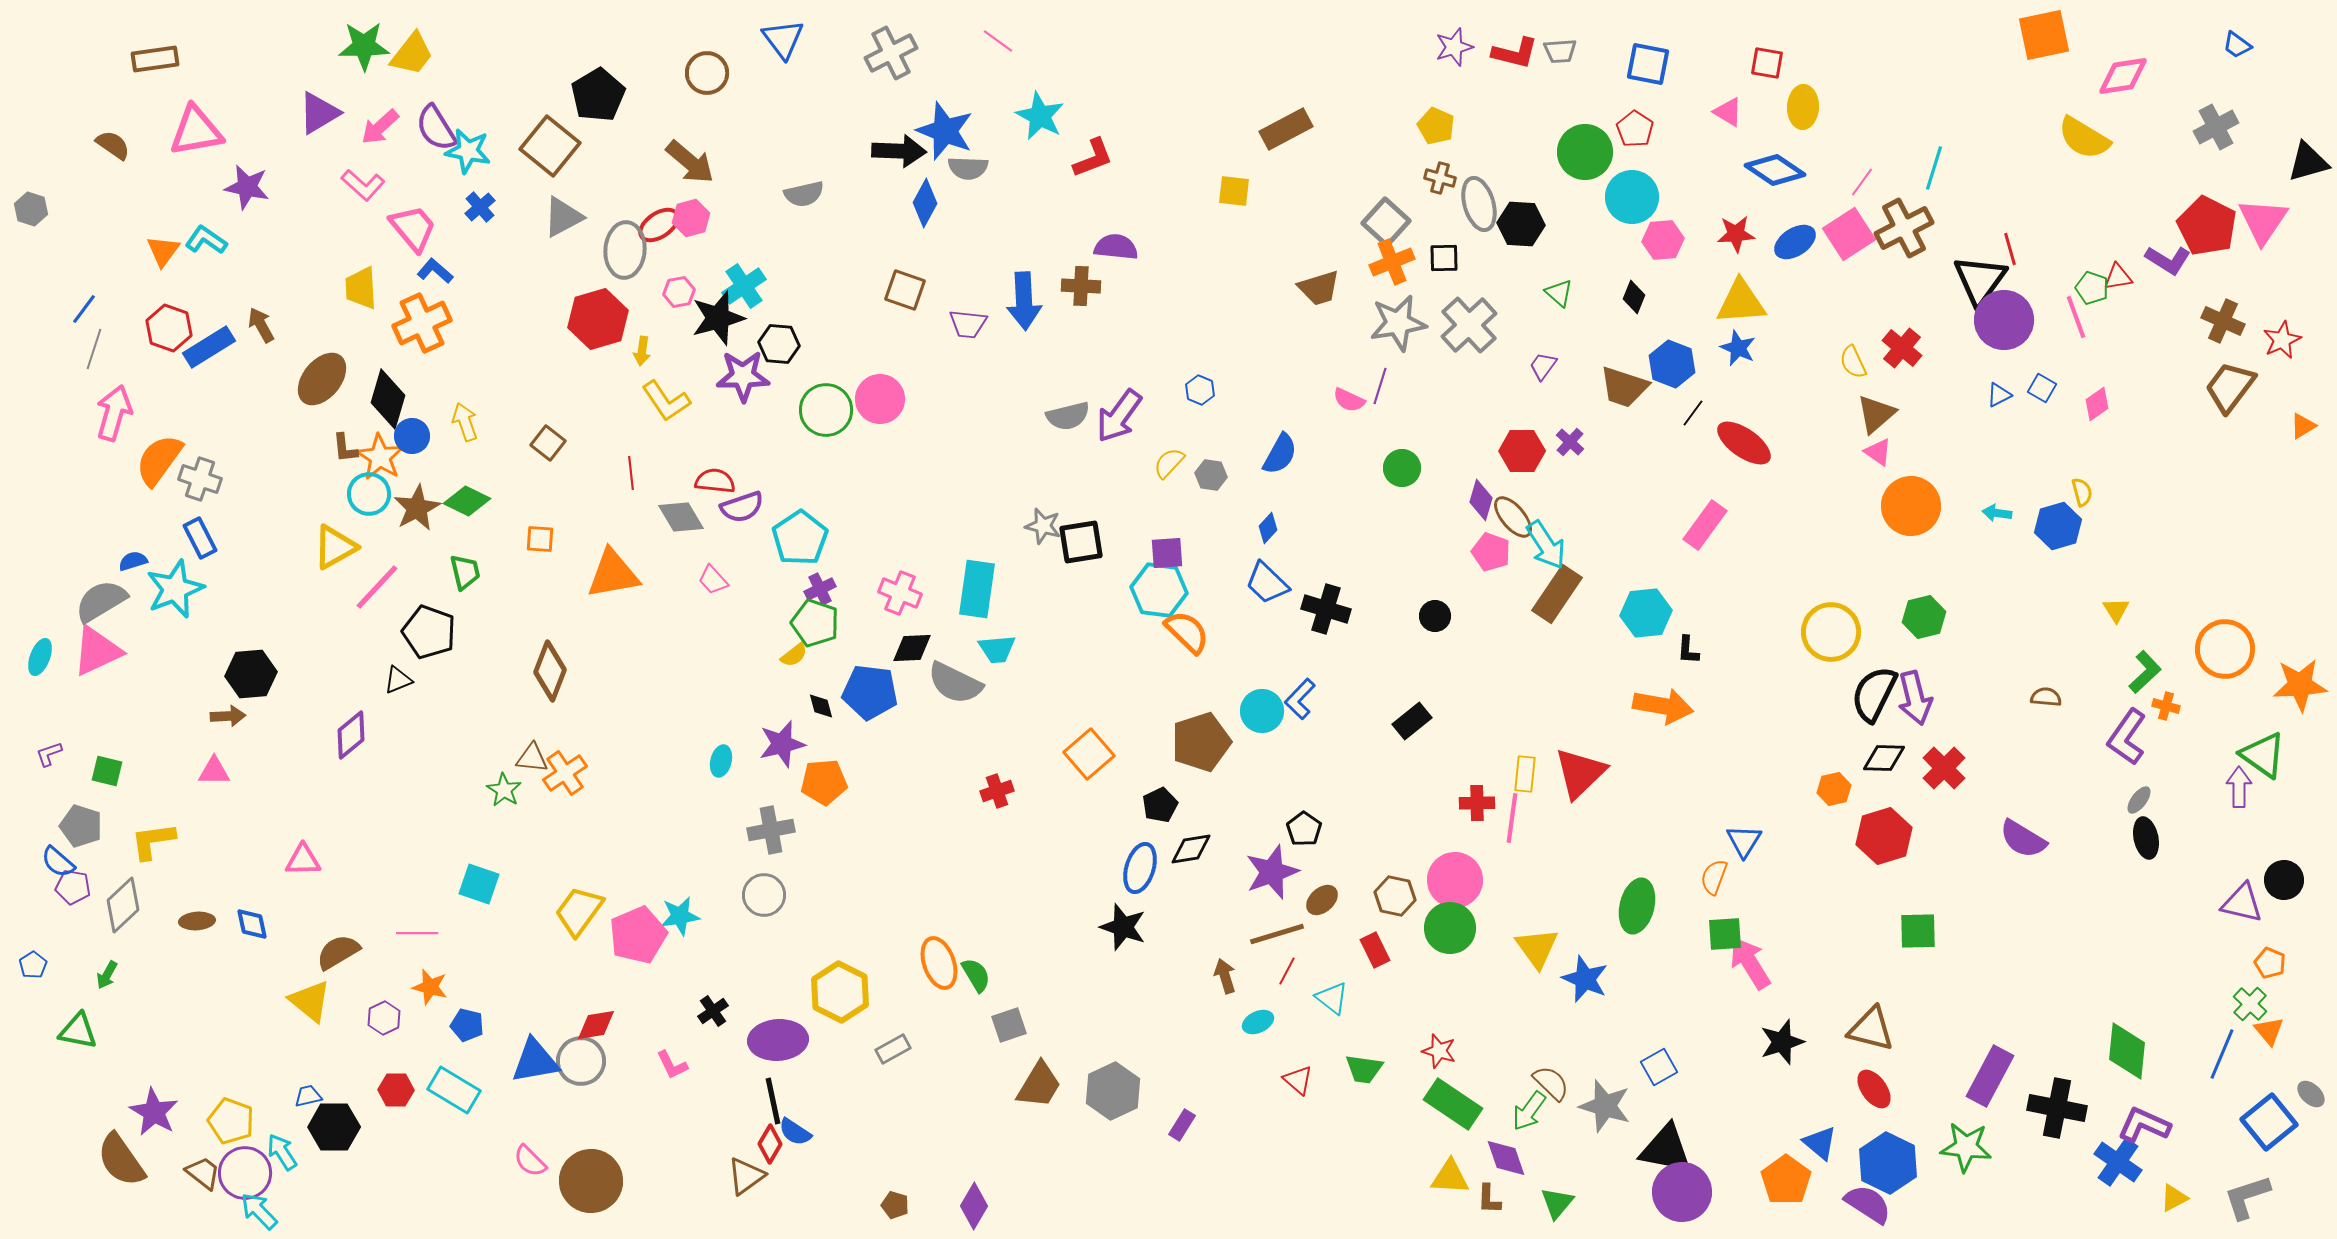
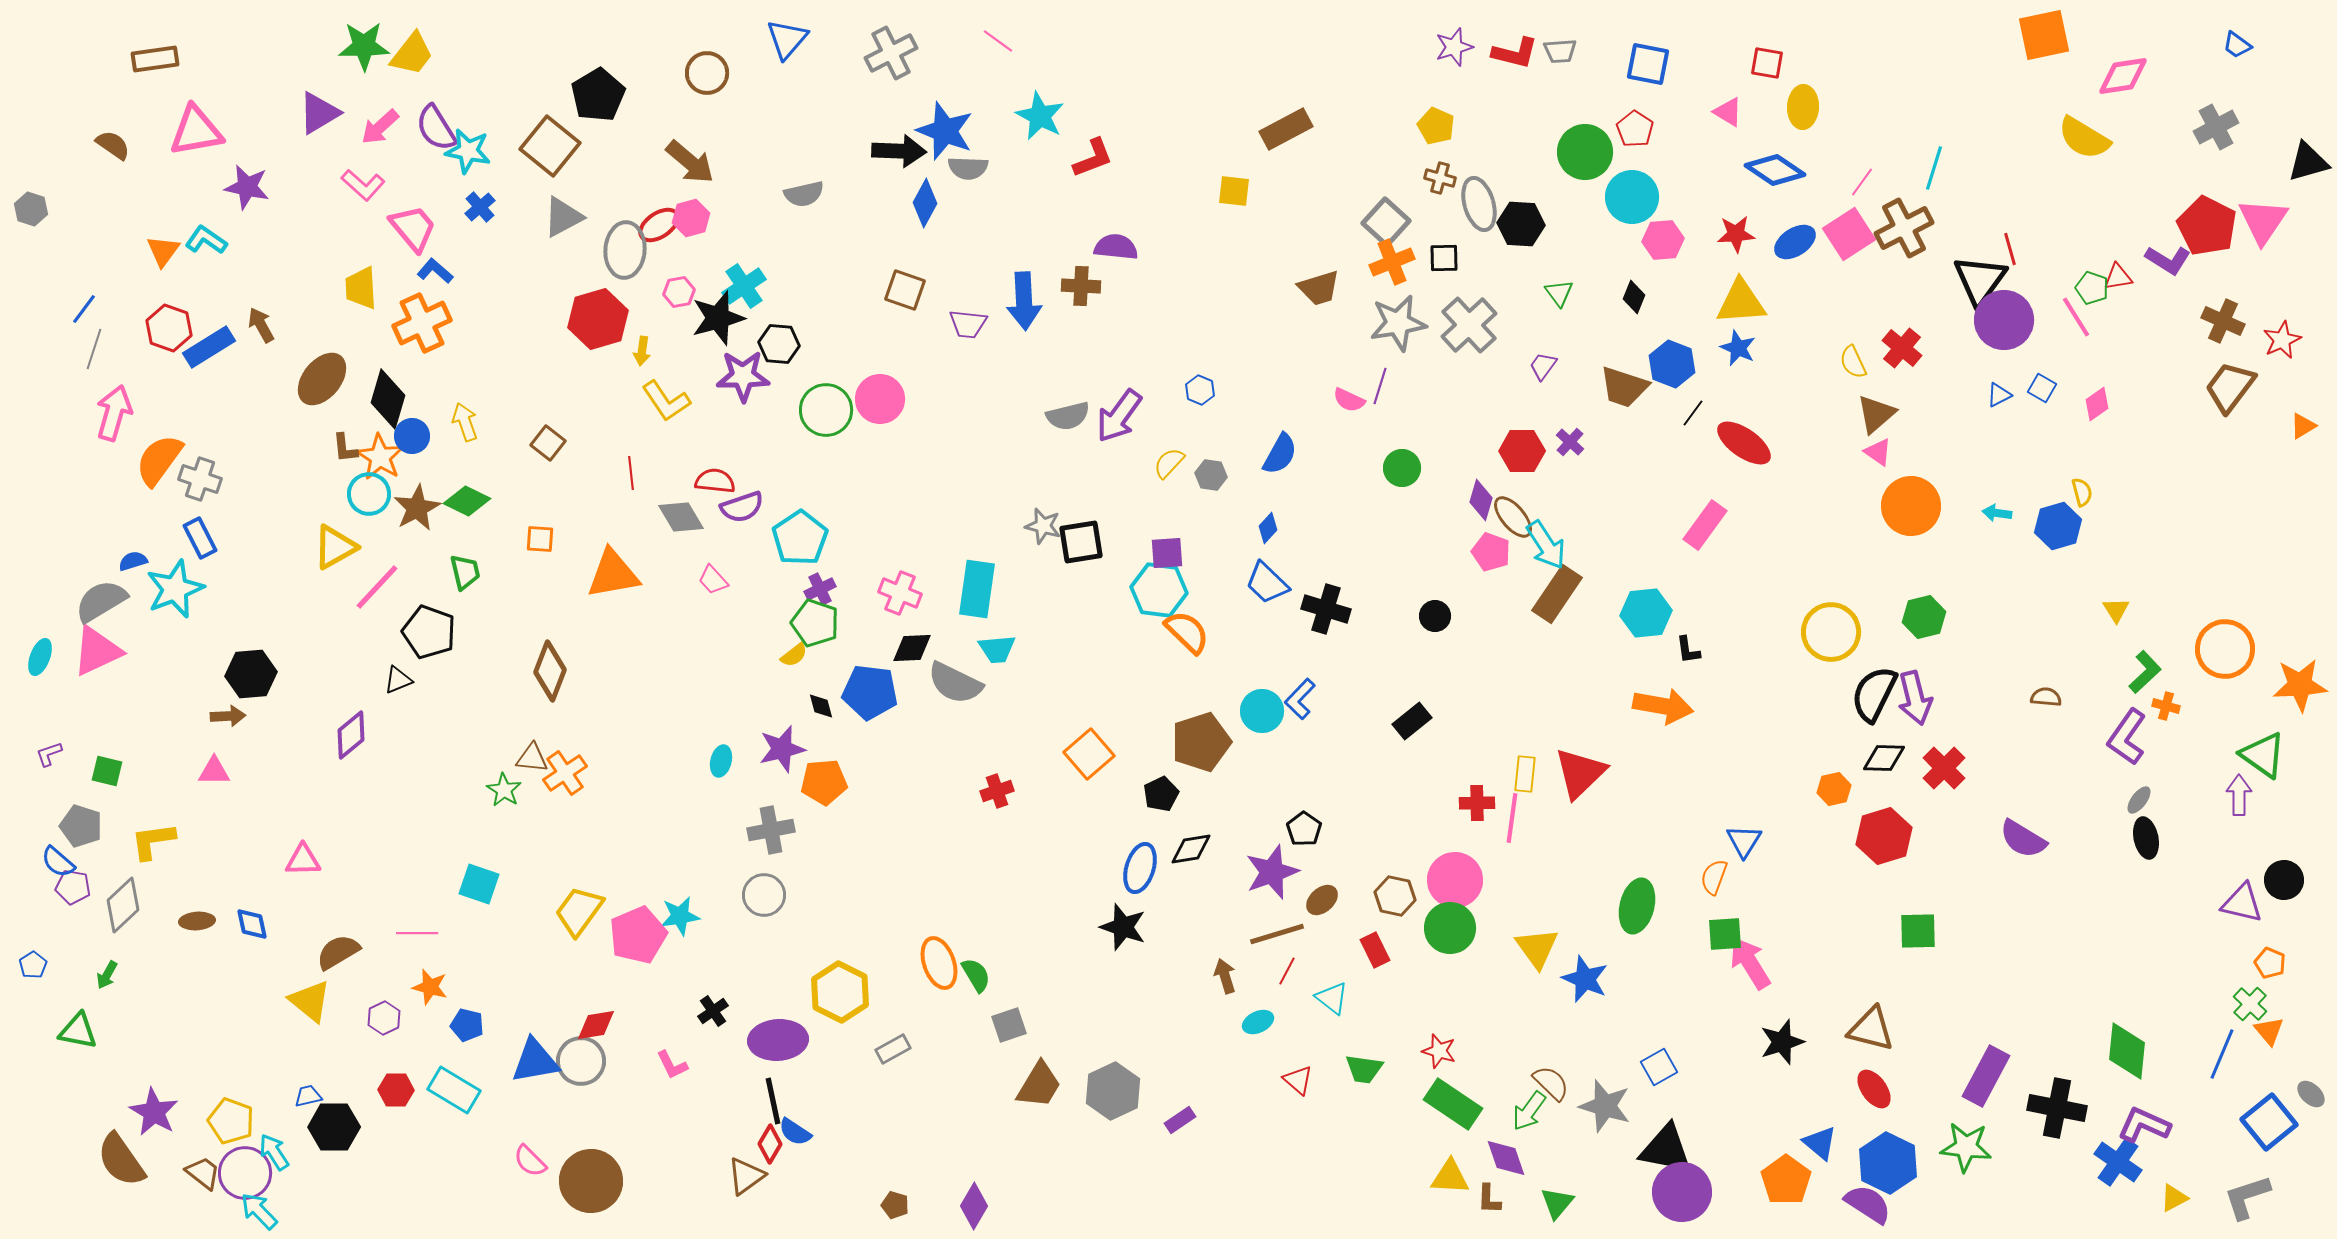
blue triangle at (783, 39): moved 4 px right; rotated 18 degrees clockwise
green triangle at (1559, 293): rotated 12 degrees clockwise
pink line at (2076, 317): rotated 12 degrees counterclockwise
black L-shape at (1688, 650): rotated 12 degrees counterclockwise
purple star at (782, 744): moved 5 px down
purple arrow at (2239, 787): moved 8 px down
black pentagon at (1160, 805): moved 1 px right, 11 px up
purple rectangle at (1990, 1076): moved 4 px left
purple rectangle at (1182, 1125): moved 2 px left, 5 px up; rotated 24 degrees clockwise
cyan arrow at (282, 1152): moved 8 px left
